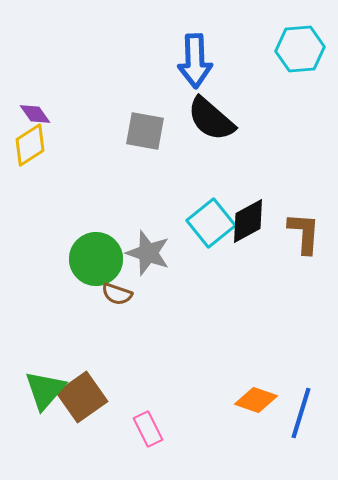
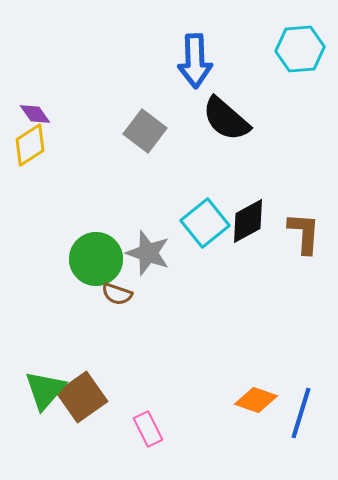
black semicircle: moved 15 px right
gray square: rotated 27 degrees clockwise
cyan square: moved 6 px left
